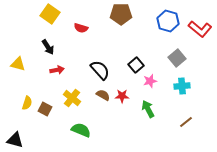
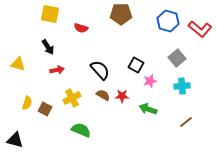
yellow square: rotated 24 degrees counterclockwise
black square: rotated 21 degrees counterclockwise
yellow cross: rotated 24 degrees clockwise
green arrow: rotated 42 degrees counterclockwise
